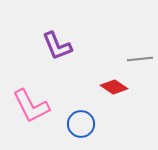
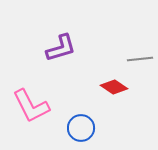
purple L-shape: moved 4 px right, 2 px down; rotated 84 degrees counterclockwise
blue circle: moved 4 px down
